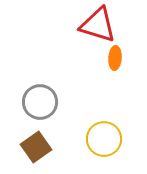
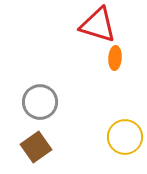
yellow circle: moved 21 px right, 2 px up
